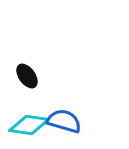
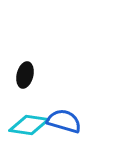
black ellipse: moved 2 px left, 1 px up; rotated 50 degrees clockwise
